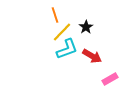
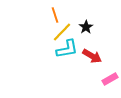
cyan L-shape: rotated 10 degrees clockwise
